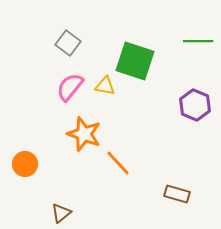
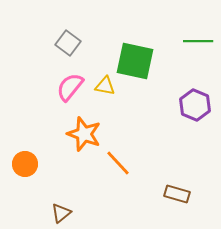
green square: rotated 6 degrees counterclockwise
